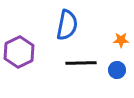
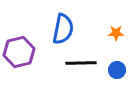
blue semicircle: moved 4 px left, 4 px down
orange star: moved 5 px left, 7 px up
purple hexagon: rotated 12 degrees clockwise
